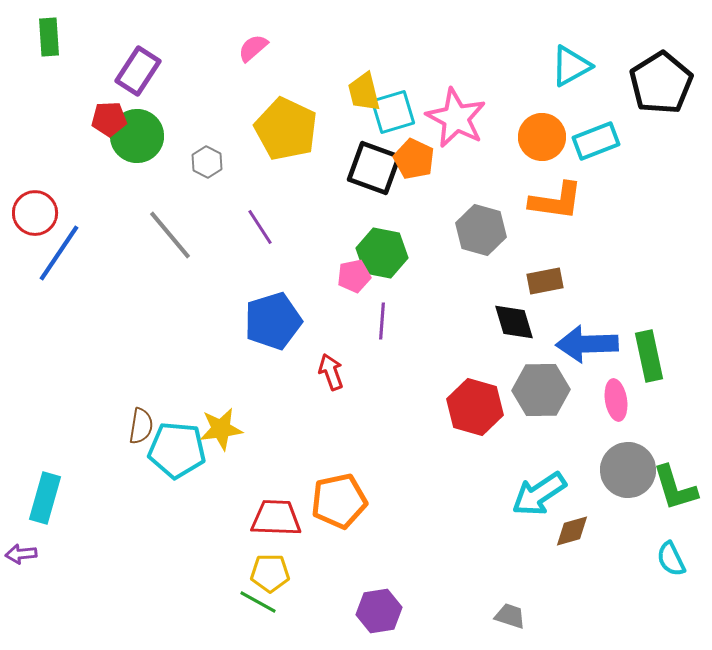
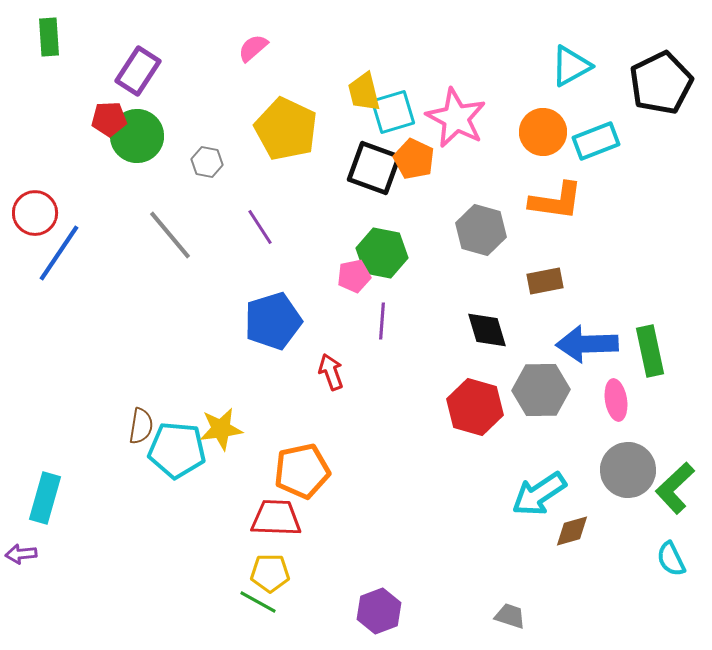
black pentagon at (661, 83): rotated 6 degrees clockwise
orange circle at (542, 137): moved 1 px right, 5 px up
gray hexagon at (207, 162): rotated 16 degrees counterclockwise
black diamond at (514, 322): moved 27 px left, 8 px down
green rectangle at (649, 356): moved 1 px right, 5 px up
green L-shape at (675, 488): rotated 64 degrees clockwise
orange pentagon at (339, 501): moved 37 px left, 30 px up
purple hexagon at (379, 611): rotated 12 degrees counterclockwise
